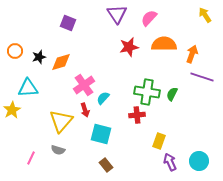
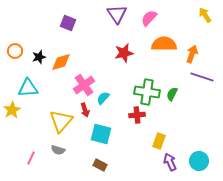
red star: moved 5 px left, 6 px down
brown rectangle: moved 6 px left; rotated 24 degrees counterclockwise
